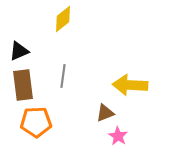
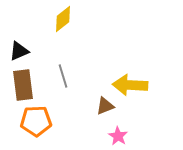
gray line: rotated 25 degrees counterclockwise
brown triangle: moved 7 px up
orange pentagon: moved 1 px up
